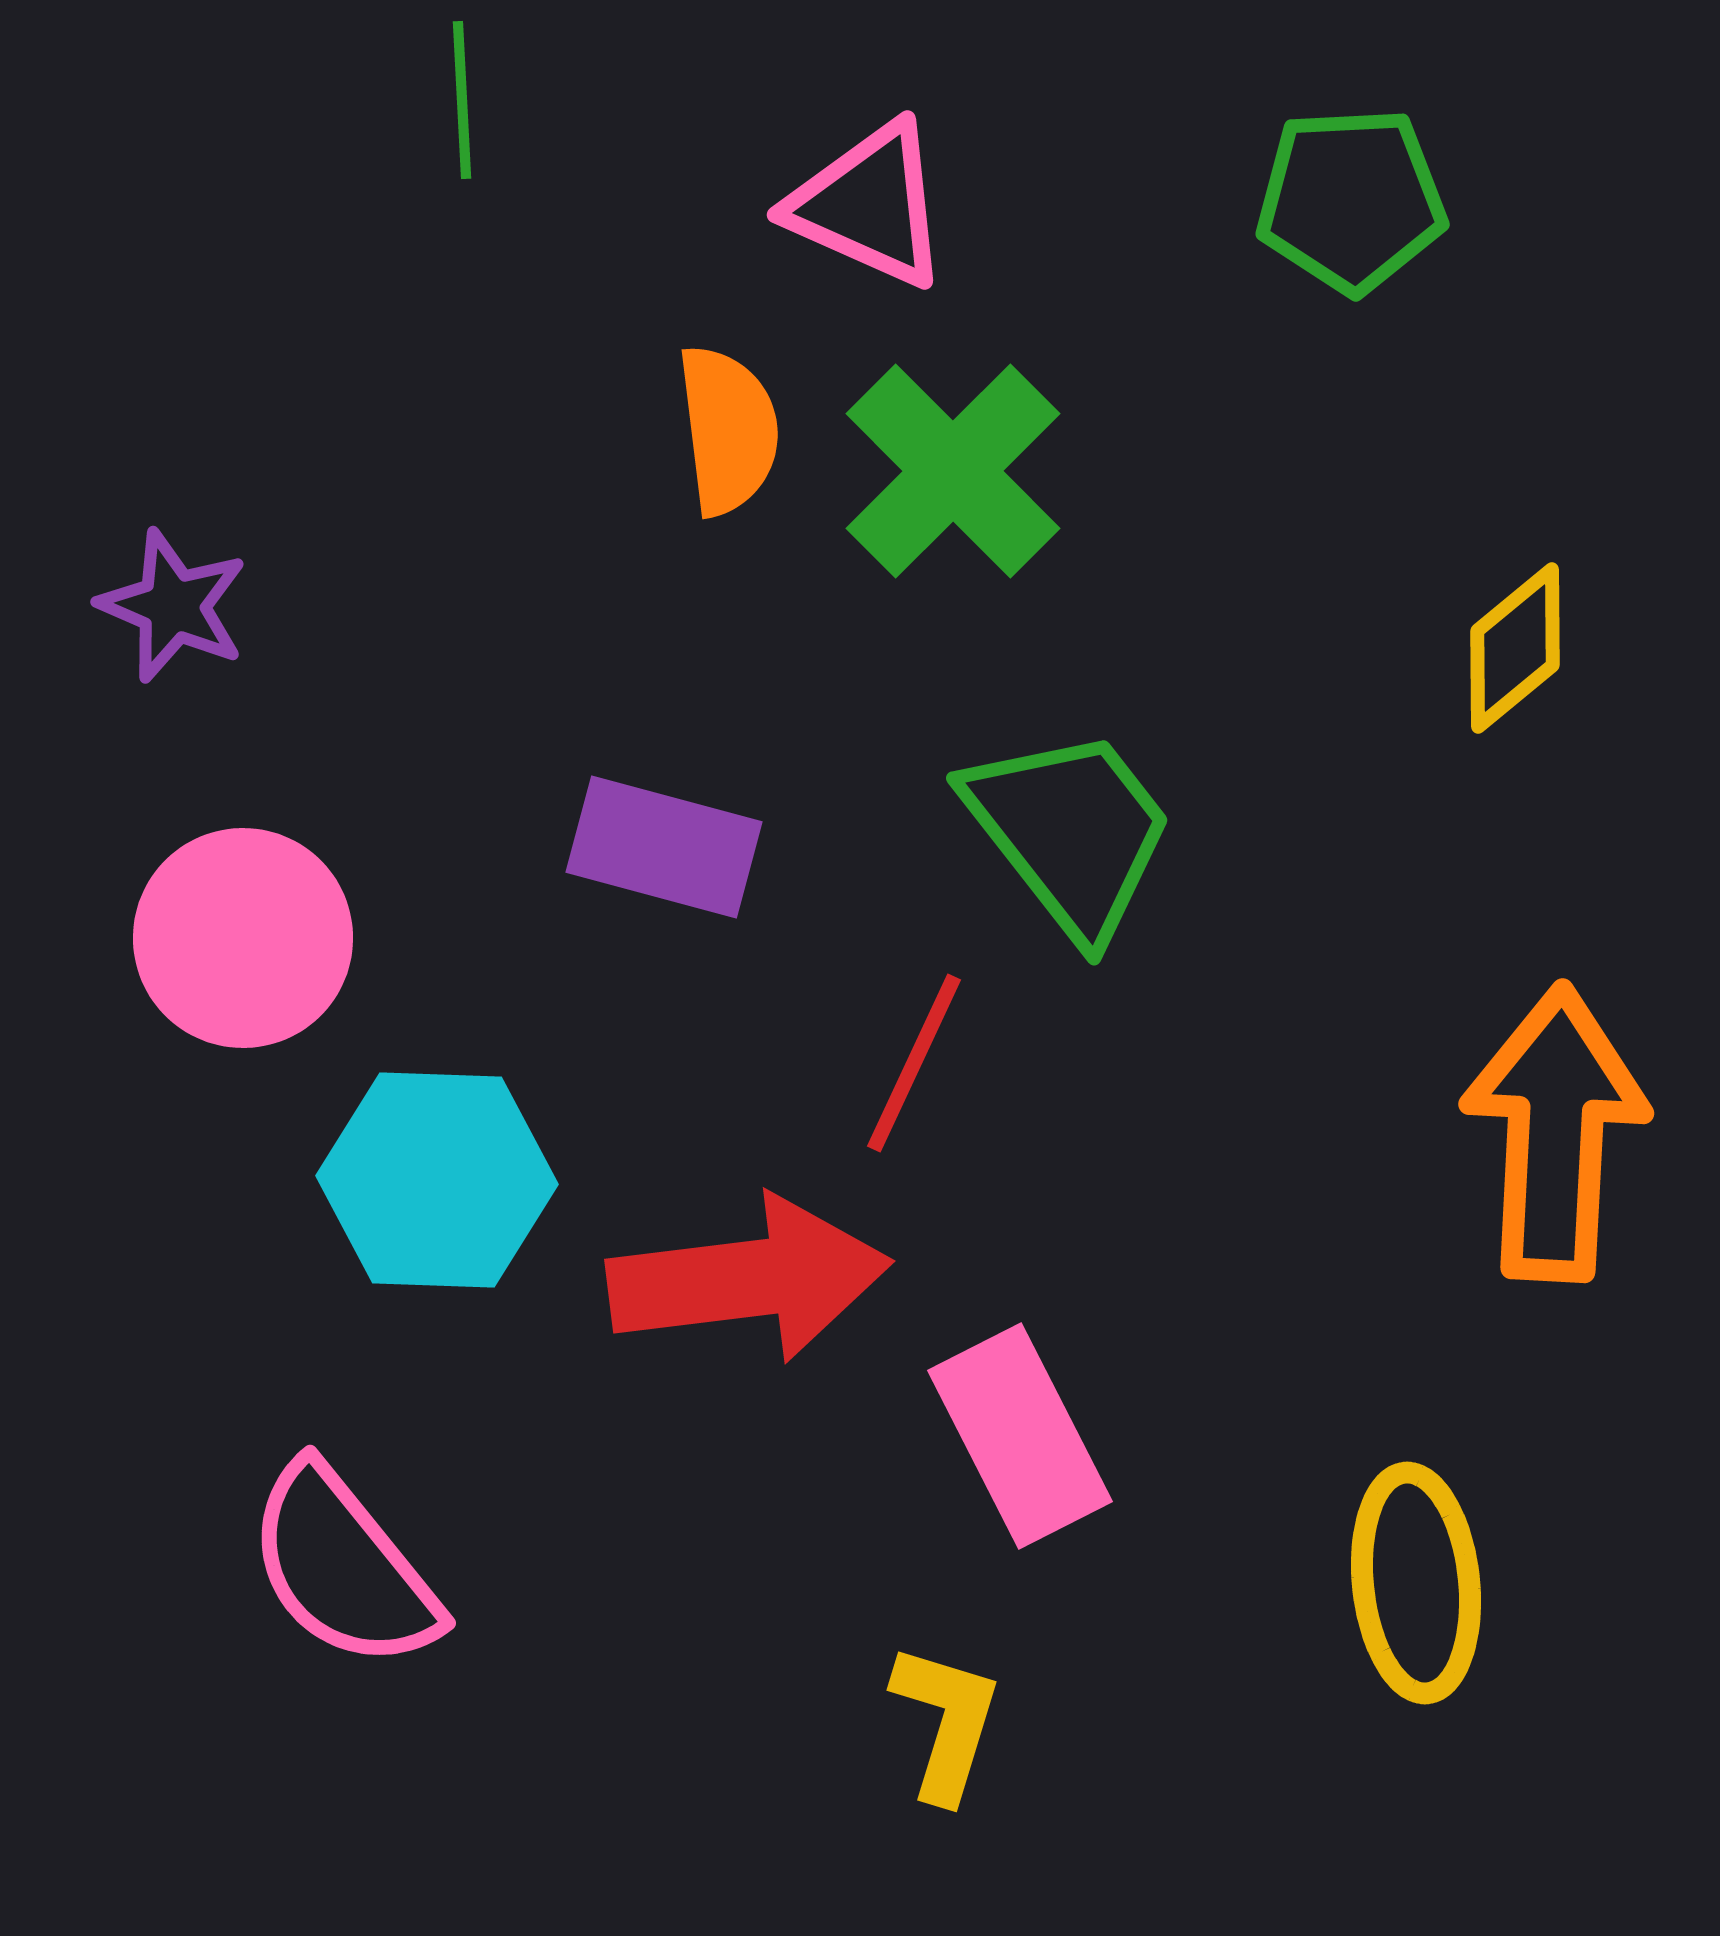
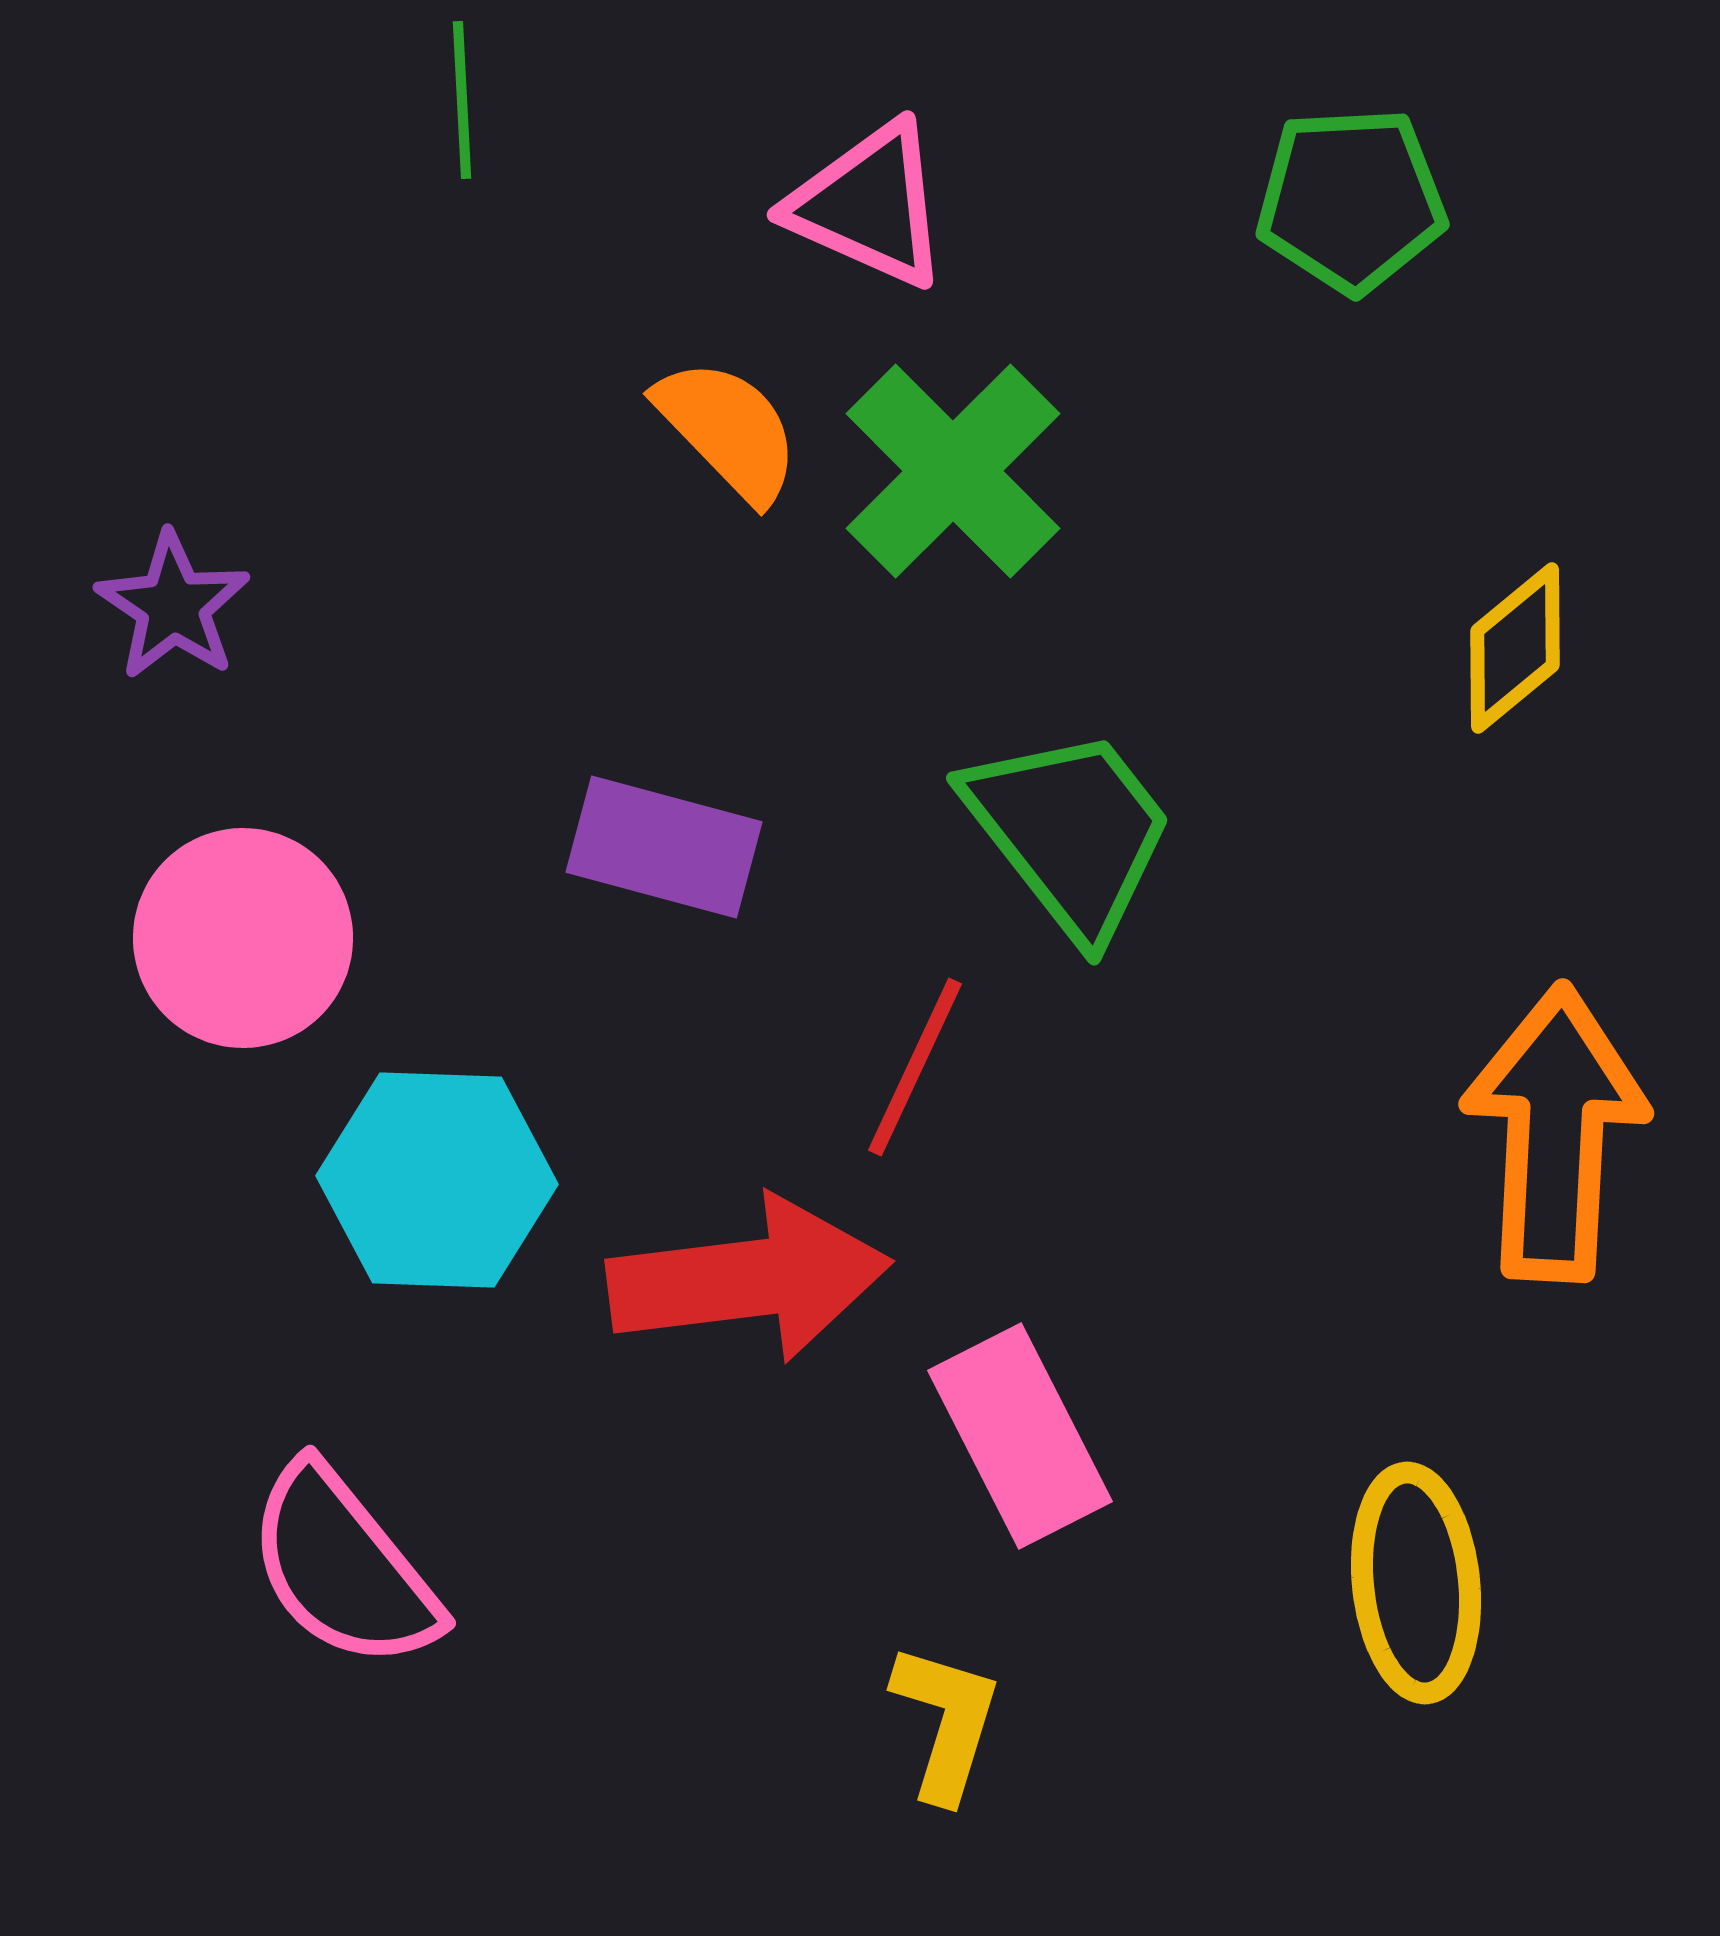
orange semicircle: rotated 37 degrees counterclockwise
purple star: rotated 11 degrees clockwise
red line: moved 1 px right, 4 px down
